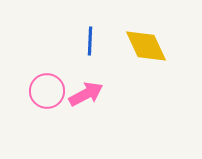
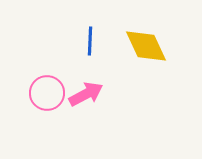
pink circle: moved 2 px down
